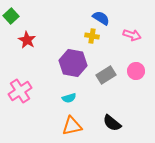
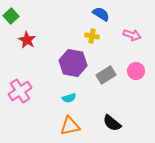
blue semicircle: moved 4 px up
orange triangle: moved 2 px left
